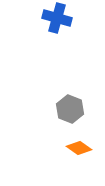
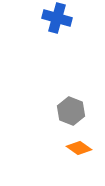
gray hexagon: moved 1 px right, 2 px down
